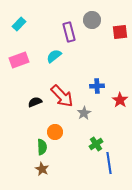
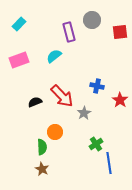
blue cross: rotated 16 degrees clockwise
